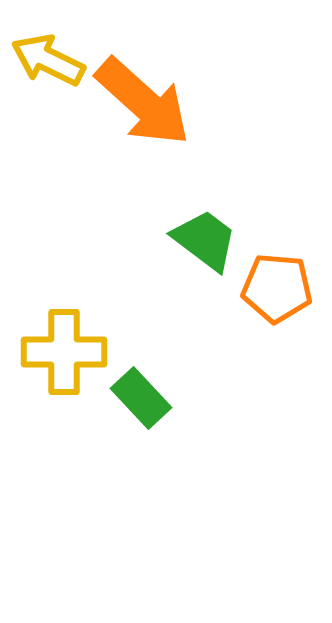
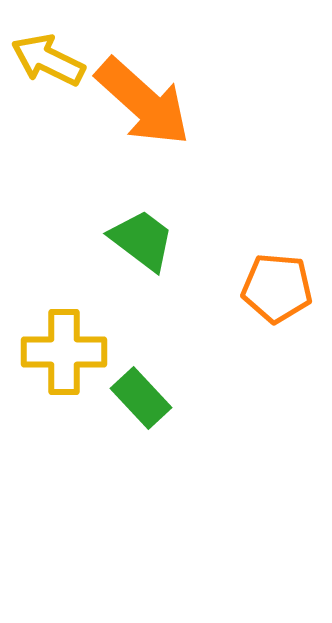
green trapezoid: moved 63 px left
